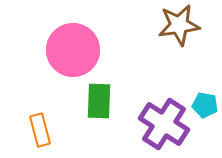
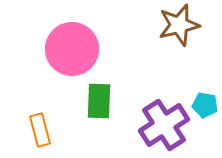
brown star: rotated 6 degrees counterclockwise
pink circle: moved 1 px left, 1 px up
purple cross: moved 1 px down; rotated 24 degrees clockwise
